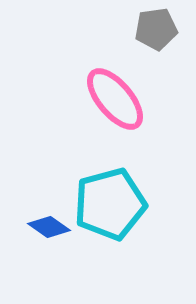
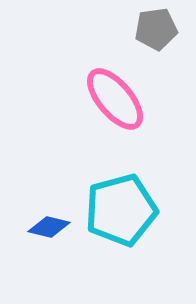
cyan pentagon: moved 11 px right, 6 px down
blue diamond: rotated 21 degrees counterclockwise
